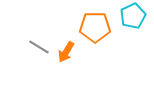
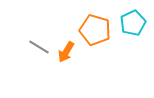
cyan pentagon: moved 7 px down
orange pentagon: moved 3 px down; rotated 16 degrees clockwise
